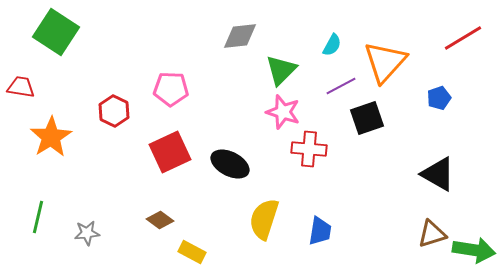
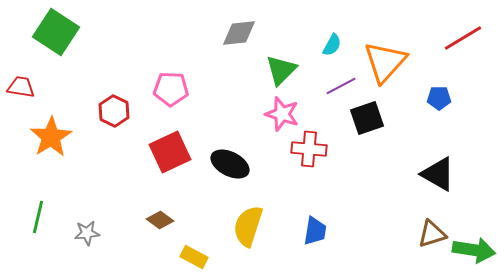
gray diamond: moved 1 px left, 3 px up
blue pentagon: rotated 20 degrees clockwise
pink star: moved 1 px left, 2 px down
yellow semicircle: moved 16 px left, 7 px down
blue trapezoid: moved 5 px left
yellow rectangle: moved 2 px right, 5 px down
